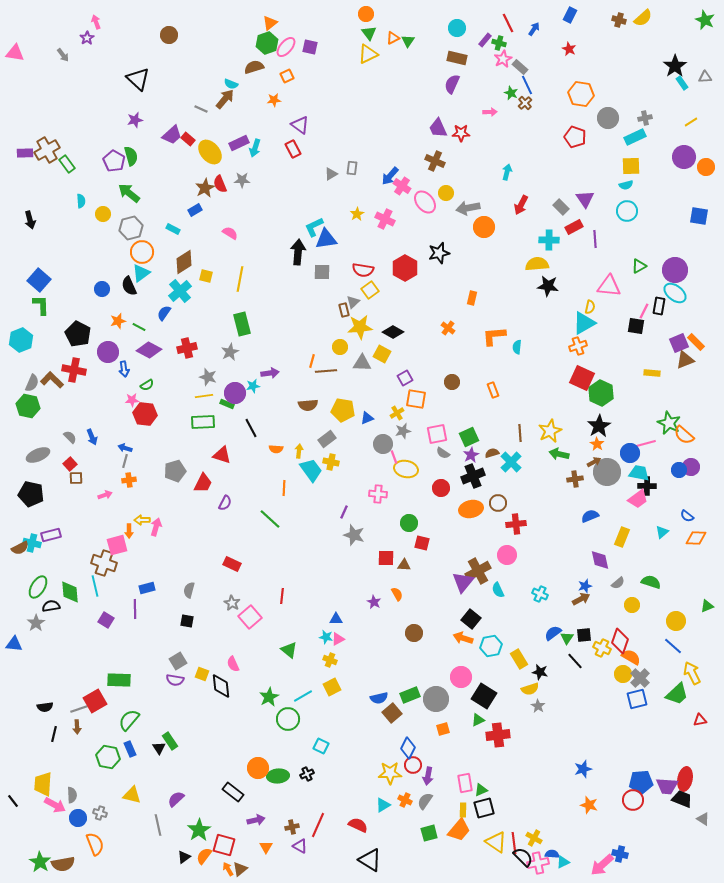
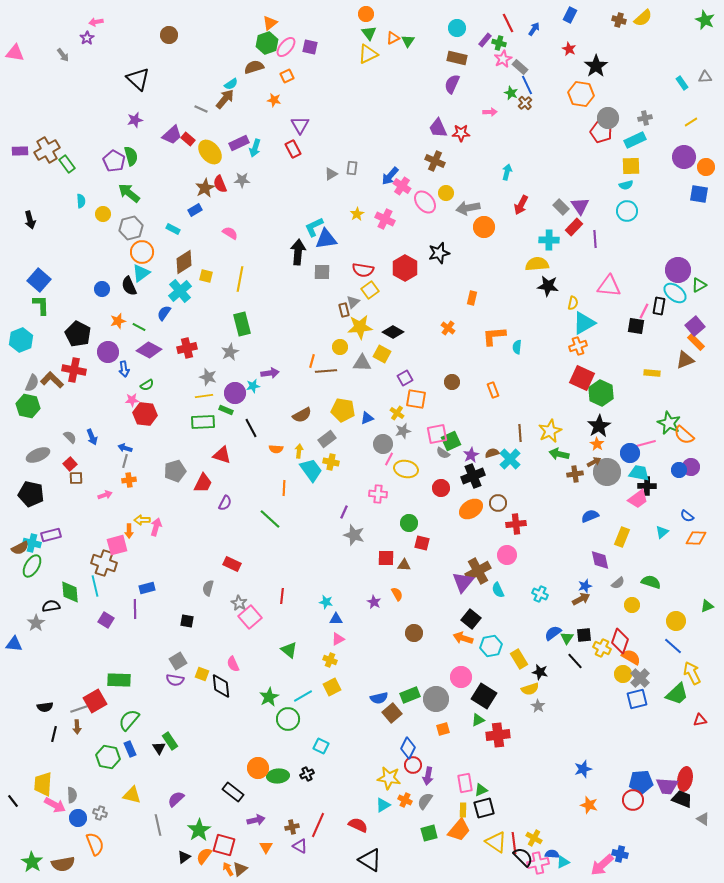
pink arrow at (96, 22): rotated 80 degrees counterclockwise
black star at (675, 66): moved 79 px left
cyan semicircle at (231, 84): rotated 56 degrees counterclockwise
orange star at (274, 100): rotated 16 degrees clockwise
purple triangle at (300, 125): rotated 24 degrees clockwise
red pentagon at (575, 137): moved 26 px right, 5 px up
cyan rectangle at (635, 137): moved 3 px down
purple rectangle at (25, 153): moved 5 px left, 2 px up
purple triangle at (585, 199): moved 5 px left, 7 px down
blue square at (699, 216): moved 22 px up
red rectangle at (574, 227): rotated 18 degrees counterclockwise
green triangle at (639, 266): moved 60 px right, 19 px down
purple circle at (675, 270): moved 3 px right
yellow semicircle at (590, 307): moved 17 px left, 4 px up
purple square at (679, 343): moved 16 px right, 17 px up; rotated 18 degrees counterclockwise
green rectangle at (227, 404): moved 1 px left, 6 px down
brown semicircle at (308, 405): moved 6 px left, 10 px down; rotated 24 degrees counterclockwise
yellow cross at (397, 413): rotated 24 degrees counterclockwise
green square at (469, 437): moved 18 px left, 4 px down
pink line at (394, 457): moved 5 px left, 2 px down; rotated 48 degrees clockwise
cyan cross at (511, 462): moved 1 px left, 3 px up
brown cross at (575, 479): moved 5 px up
orange ellipse at (471, 509): rotated 20 degrees counterclockwise
green ellipse at (38, 587): moved 6 px left, 21 px up
gray semicircle at (189, 590): moved 19 px right, 2 px up
gray star at (232, 603): moved 7 px right
cyan star at (326, 637): moved 35 px up
yellow star at (390, 773): moved 1 px left, 5 px down; rotated 10 degrees clockwise
green star at (40, 862): moved 8 px left
